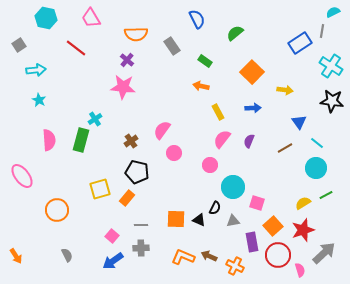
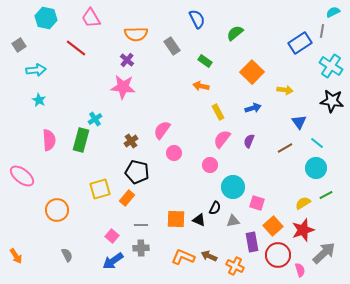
blue arrow at (253, 108): rotated 14 degrees counterclockwise
pink ellipse at (22, 176): rotated 15 degrees counterclockwise
